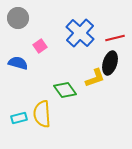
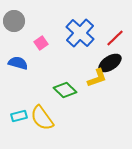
gray circle: moved 4 px left, 3 px down
red line: rotated 30 degrees counterclockwise
pink square: moved 1 px right, 3 px up
black ellipse: rotated 40 degrees clockwise
yellow L-shape: moved 2 px right
green diamond: rotated 10 degrees counterclockwise
yellow semicircle: moved 4 px down; rotated 32 degrees counterclockwise
cyan rectangle: moved 2 px up
